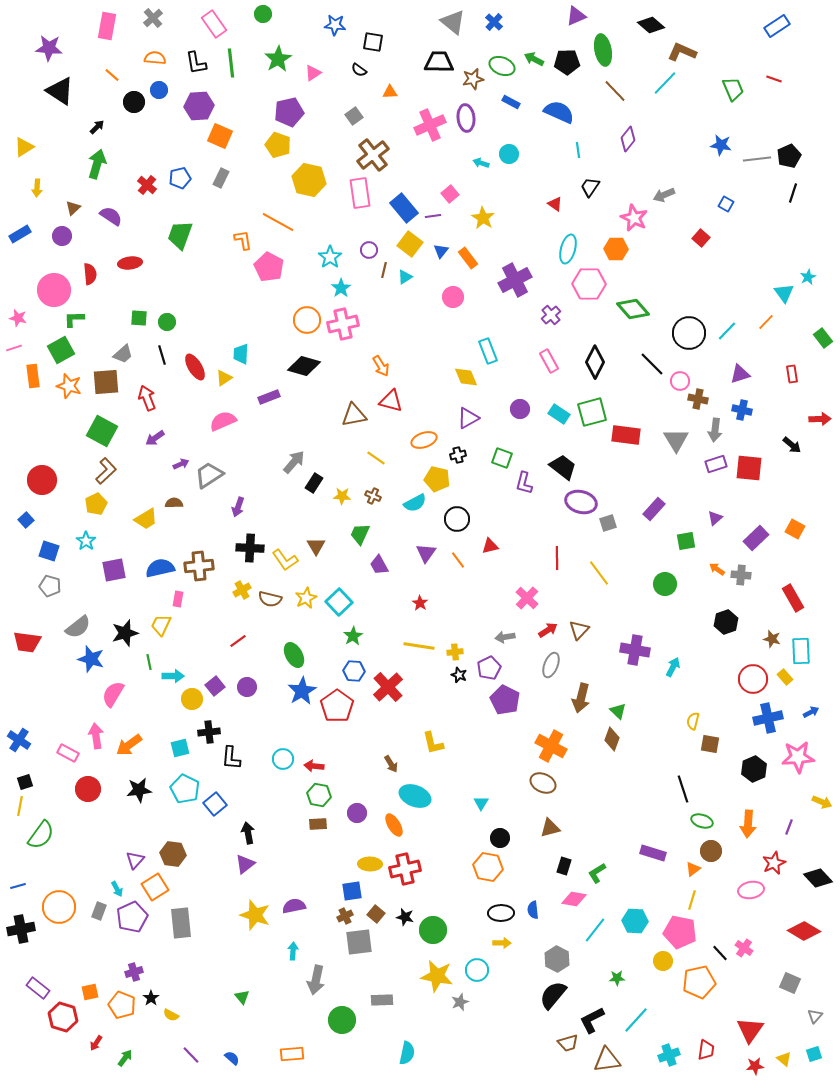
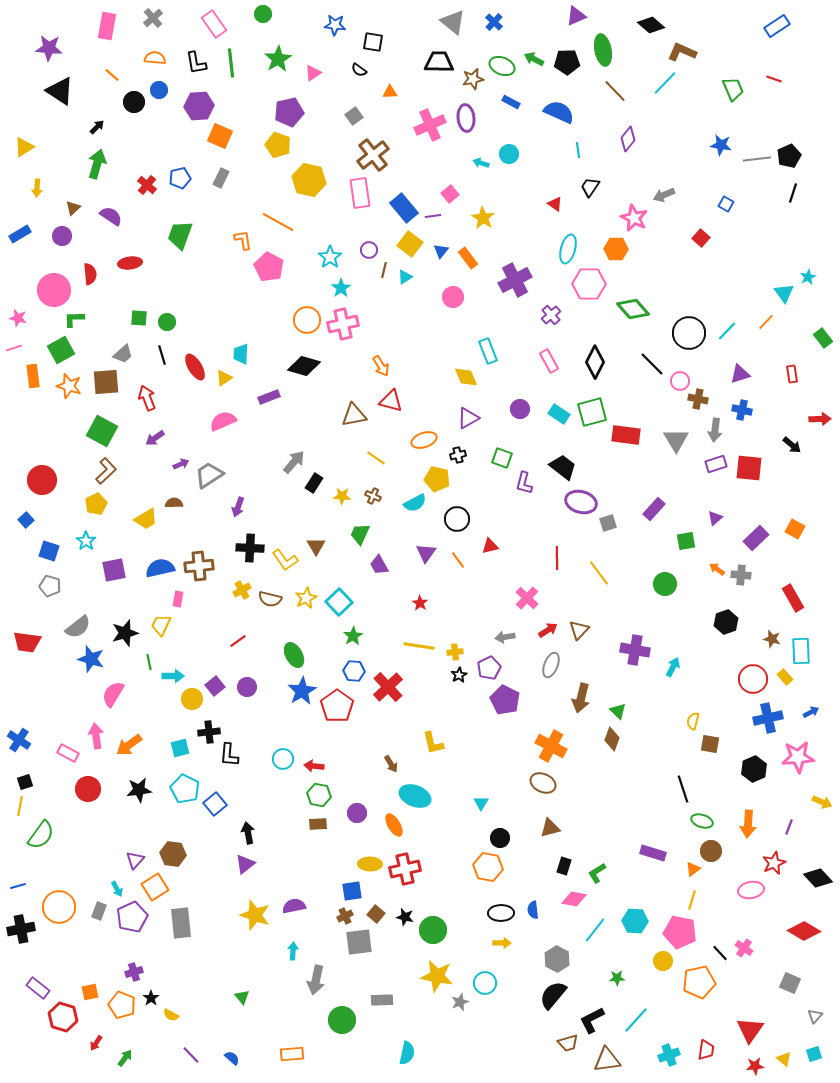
black star at (459, 675): rotated 21 degrees clockwise
black L-shape at (231, 758): moved 2 px left, 3 px up
cyan circle at (477, 970): moved 8 px right, 13 px down
